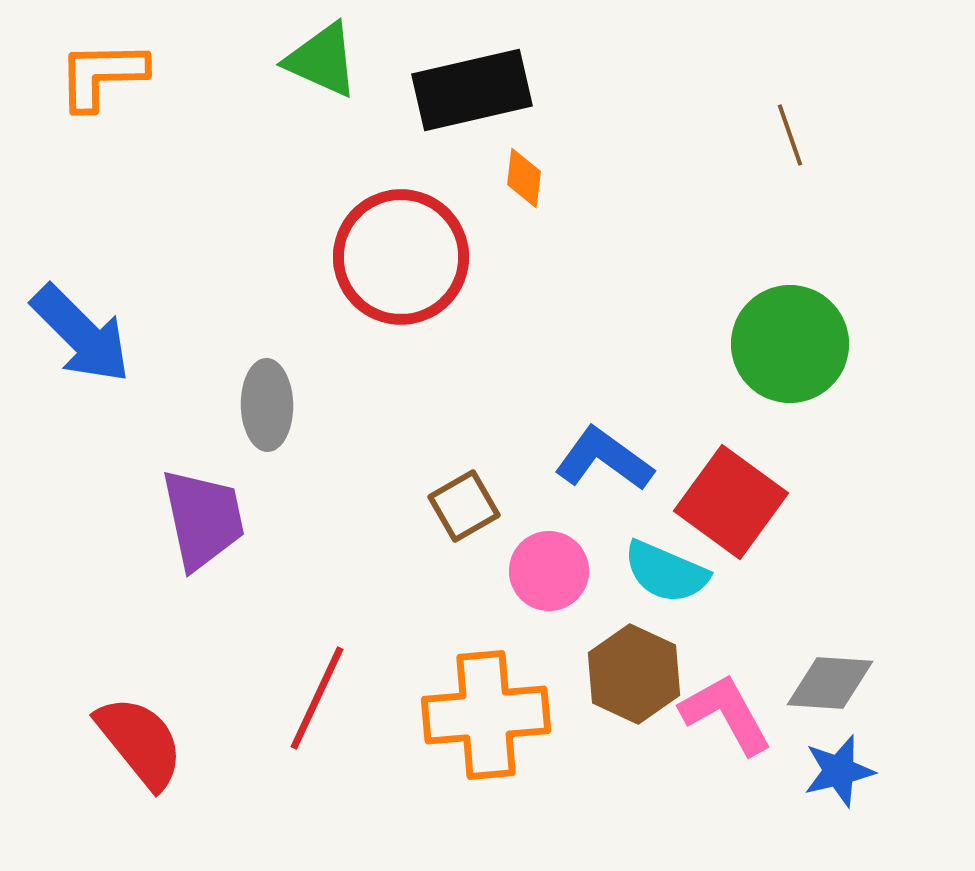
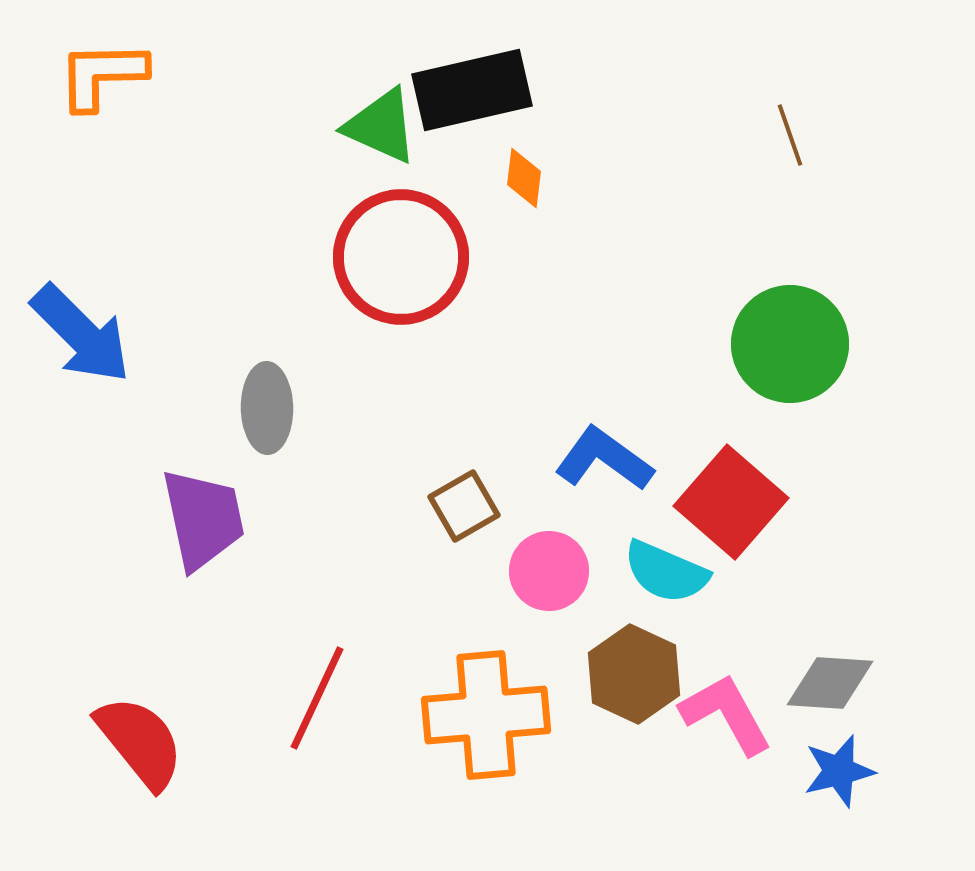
green triangle: moved 59 px right, 66 px down
gray ellipse: moved 3 px down
red square: rotated 5 degrees clockwise
